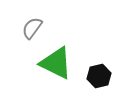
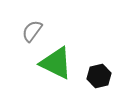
gray semicircle: moved 3 px down
